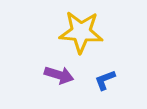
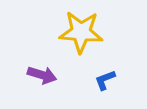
purple arrow: moved 17 px left
